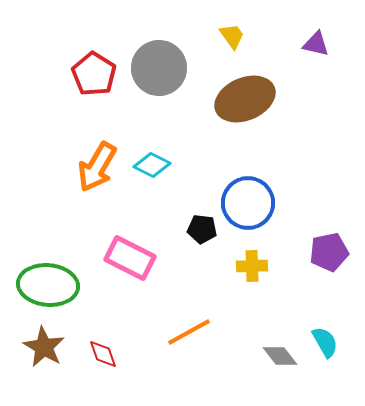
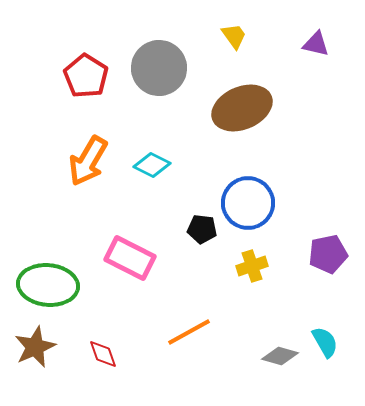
yellow trapezoid: moved 2 px right
red pentagon: moved 8 px left, 2 px down
brown ellipse: moved 3 px left, 9 px down
orange arrow: moved 9 px left, 6 px up
purple pentagon: moved 1 px left, 2 px down
yellow cross: rotated 16 degrees counterclockwise
brown star: moved 9 px left; rotated 18 degrees clockwise
gray diamond: rotated 36 degrees counterclockwise
